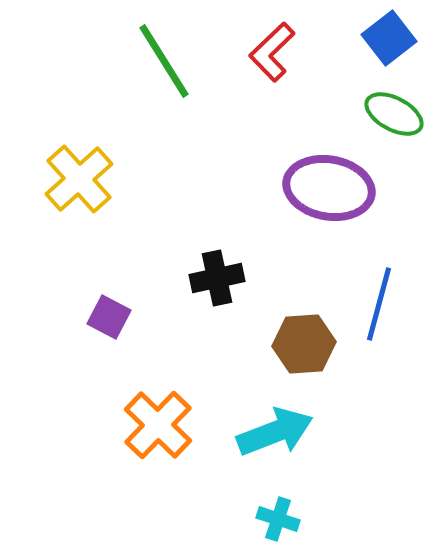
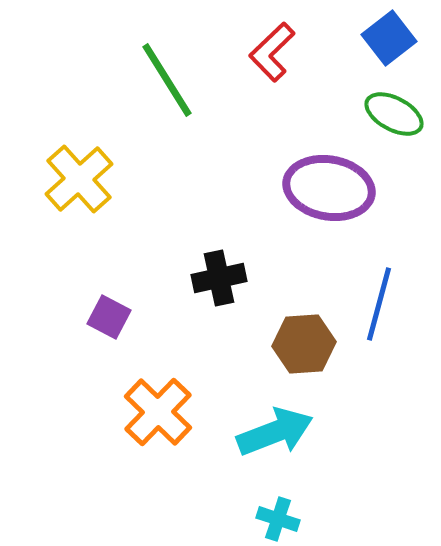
green line: moved 3 px right, 19 px down
black cross: moved 2 px right
orange cross: moved 13 px up
